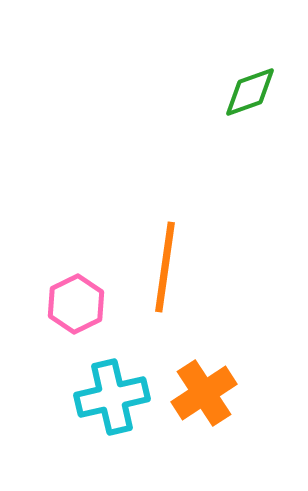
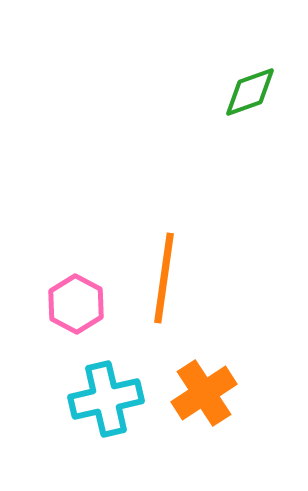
orange line: moved 1 px left, 11 px down
pink hexagon: rotated 6 degrees counterclockwise
cyan cross: moved 6 px left, 2 px down
